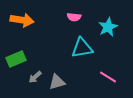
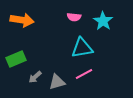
cyan star: moved 5 px left, 6 px up; rotated 12 degrees counterclockwise
pink line: moved 24 px left, 3 px up; rotated 60 degrees counterclockwise
